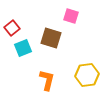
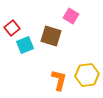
pink square: rotated 14 degrees clockwise
brown square: moved 2 px up
cyan square: moved 2 px right, 3 px up
orange L-shape: moved 12 px right
